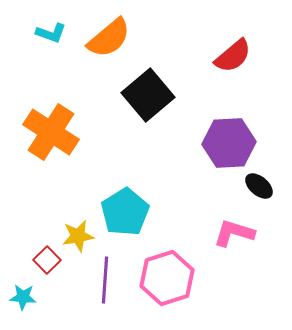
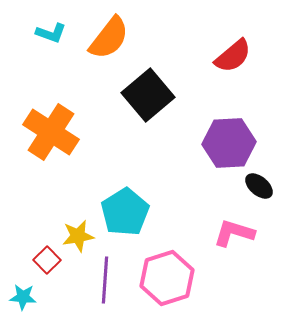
orange semicircle: rotated 12 degrees counterclockwise
